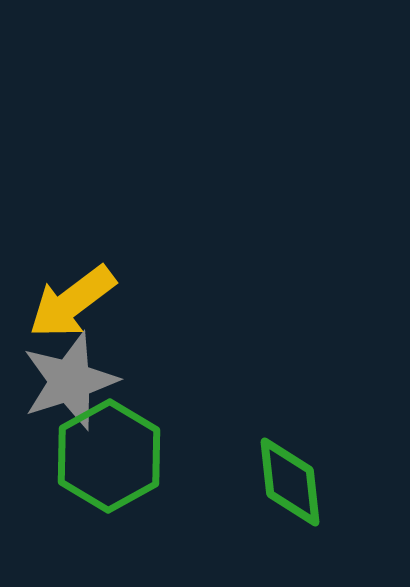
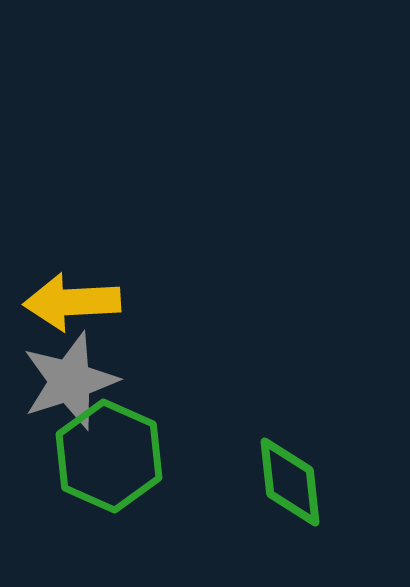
yellow arrow: rotated 34 degrees clockwise
green hexagon: rotated 7 degrees counterclockwise
